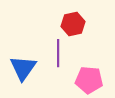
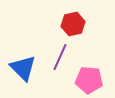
purple line: moved 2 px right, 4 px down; rotated 24 degrees clockwise
blue triangle: rotated 20 degrees counterclockwise
